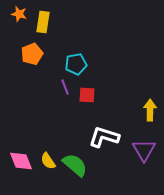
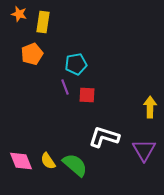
yellow arrow: moved 3 px up
